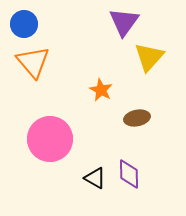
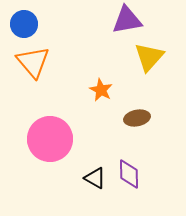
purple triangle: moved 3 px right, 2 px up; rotated 44 degrees clockwise
